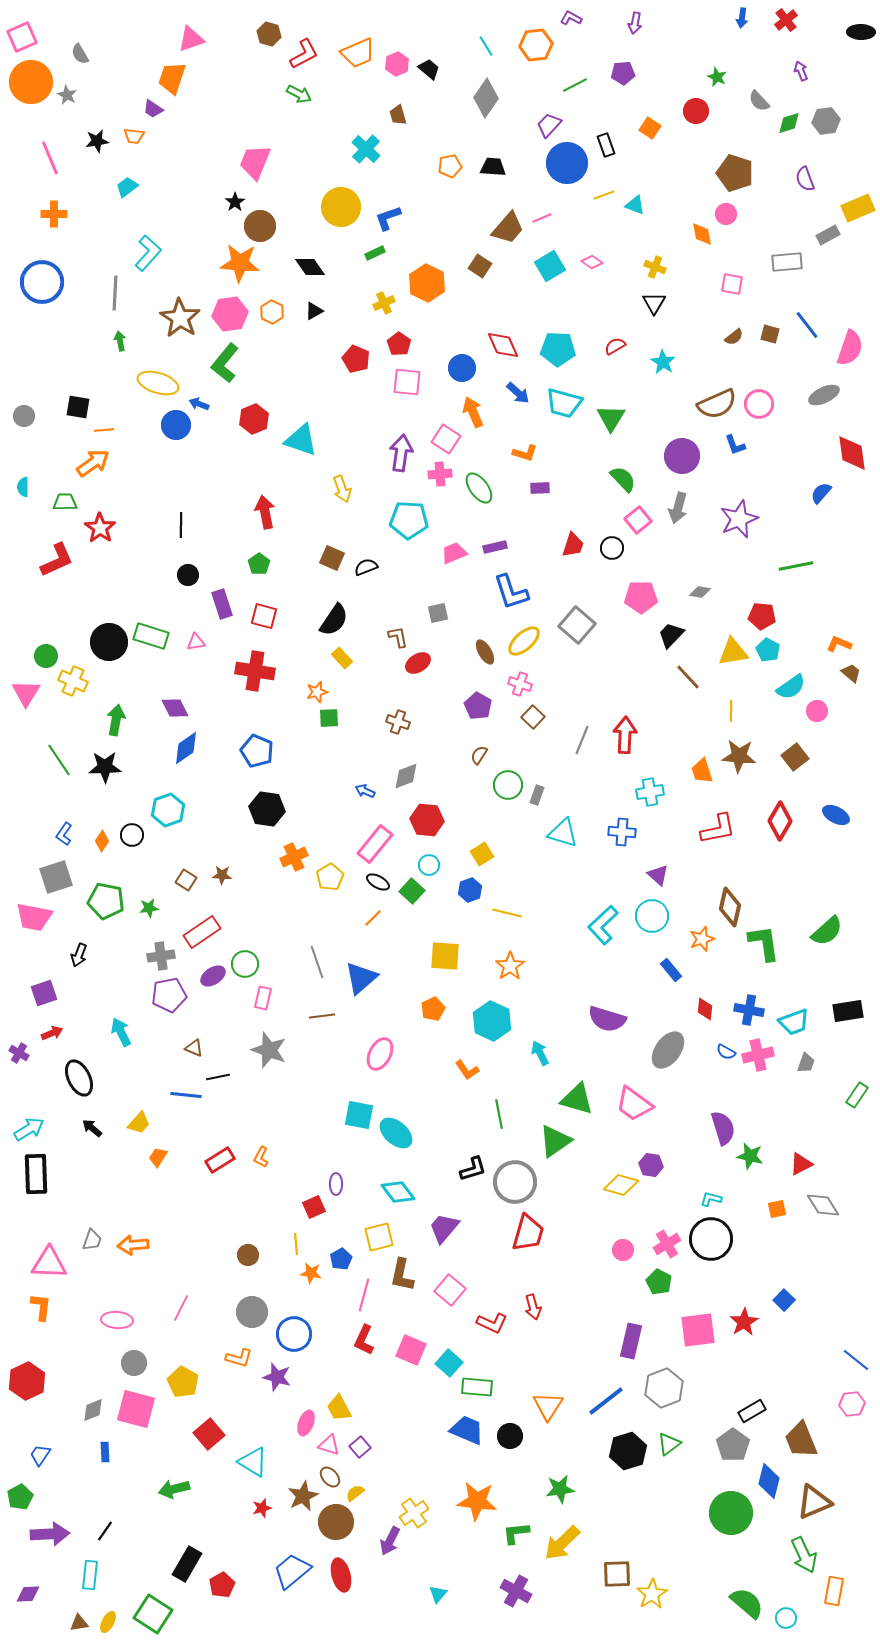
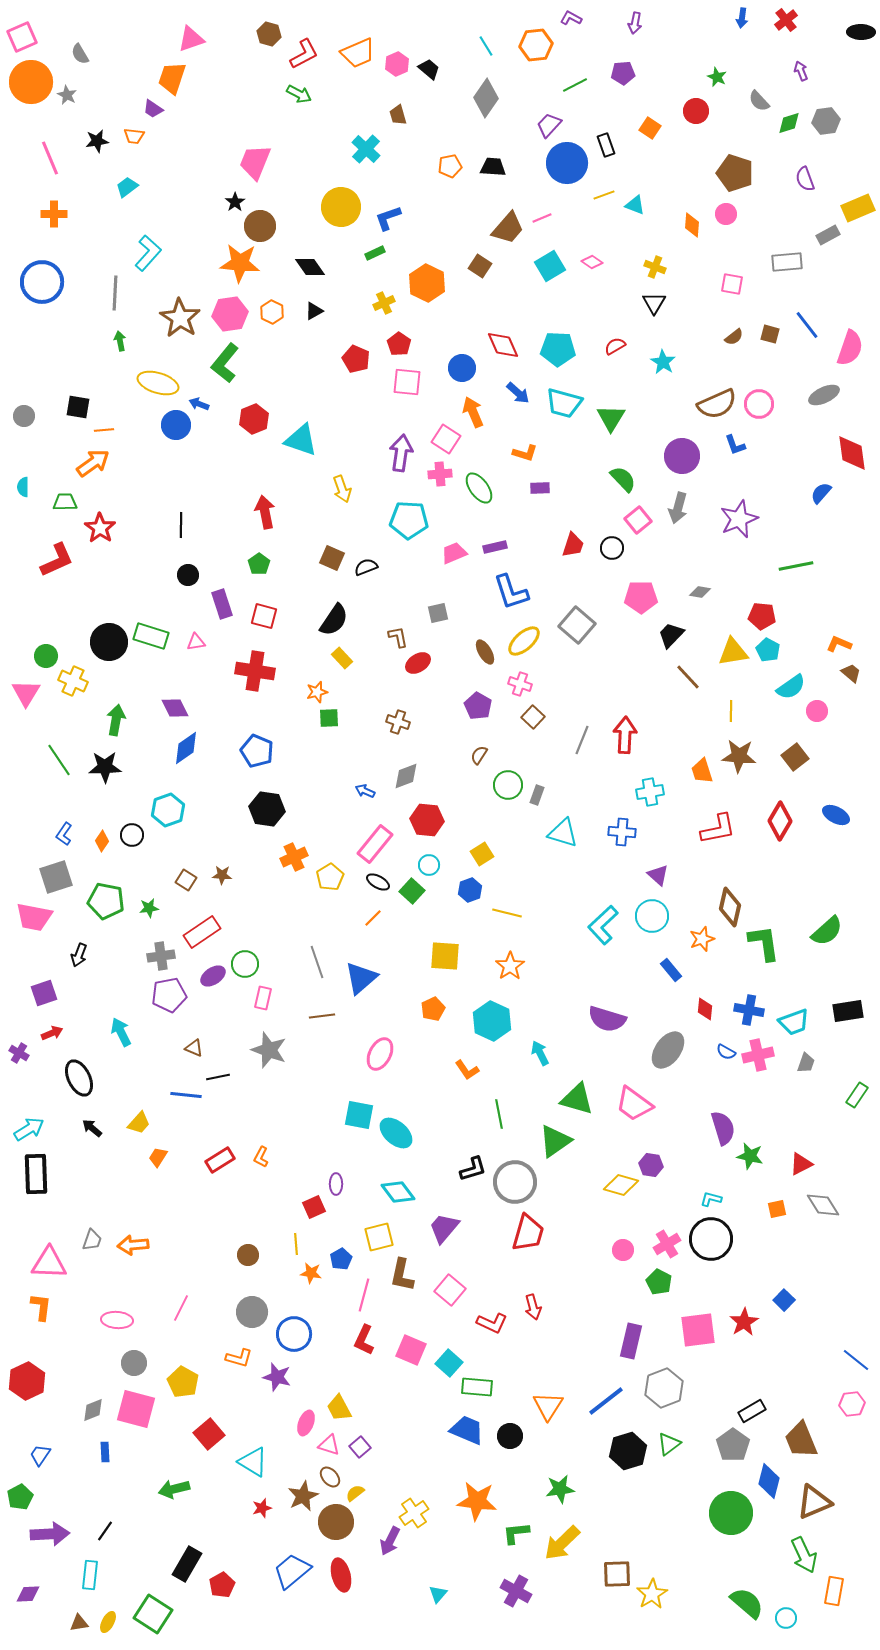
orange diamond at (702, 234): moved 10 px left, 9 px up; rotated 15 degrees clockwise
